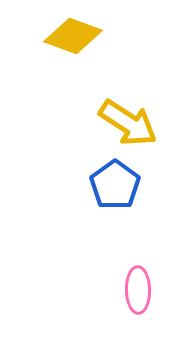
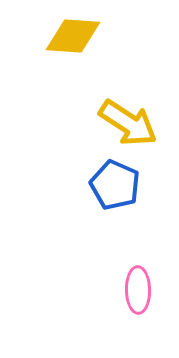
yellow diamond: rotated 16 degrees counterclockwise
blue pentagon: rotated 12 degrees counterclockwise
